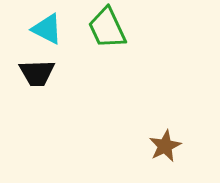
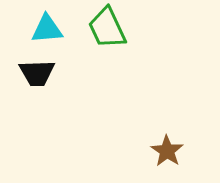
cyan triangle: rotated 32 degrees counterclockwise
brown star: moved 2 px right, 5 px down; rotated 12 degrees counterclockwise
